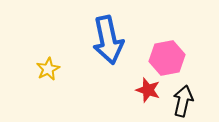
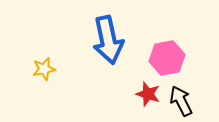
yellow star: moved 4 px left; rotated 15 degrees clockwise
red star: moved 4 px down
black arrow: moved 2 px left; rotated 40 degrees counterclockwise
